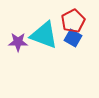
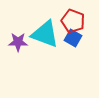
red pentagon: rotated 25 degrees counterclockwise
cyan triangle: moved 1 px right, 1 px up
